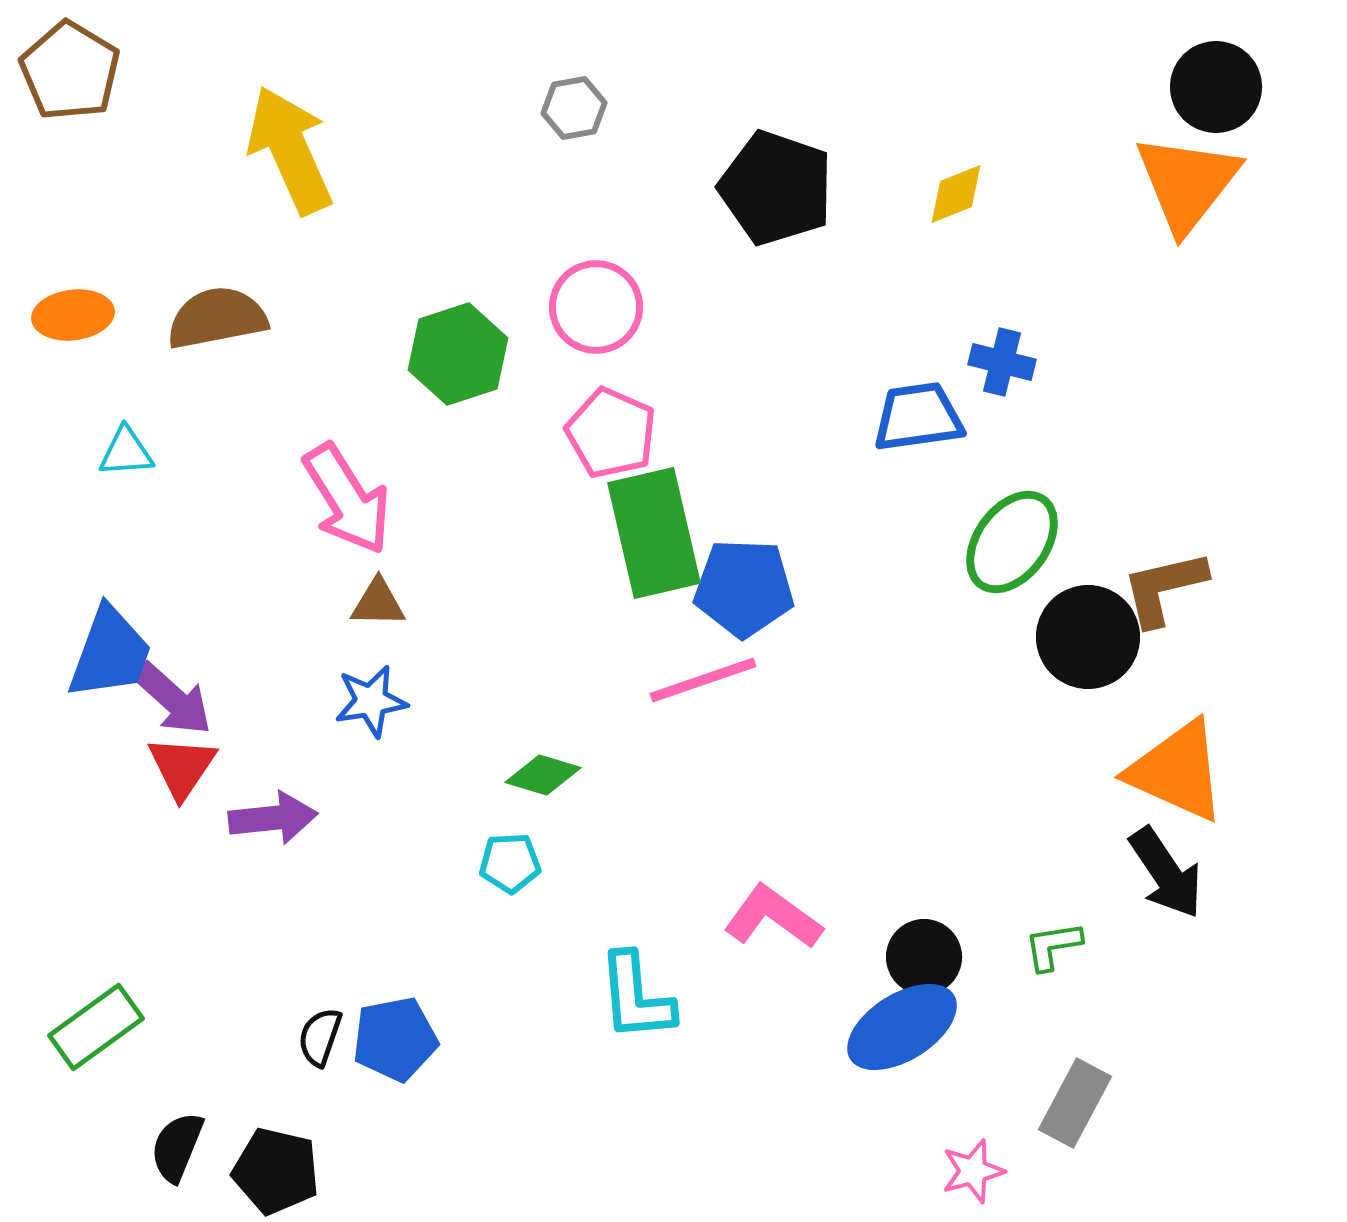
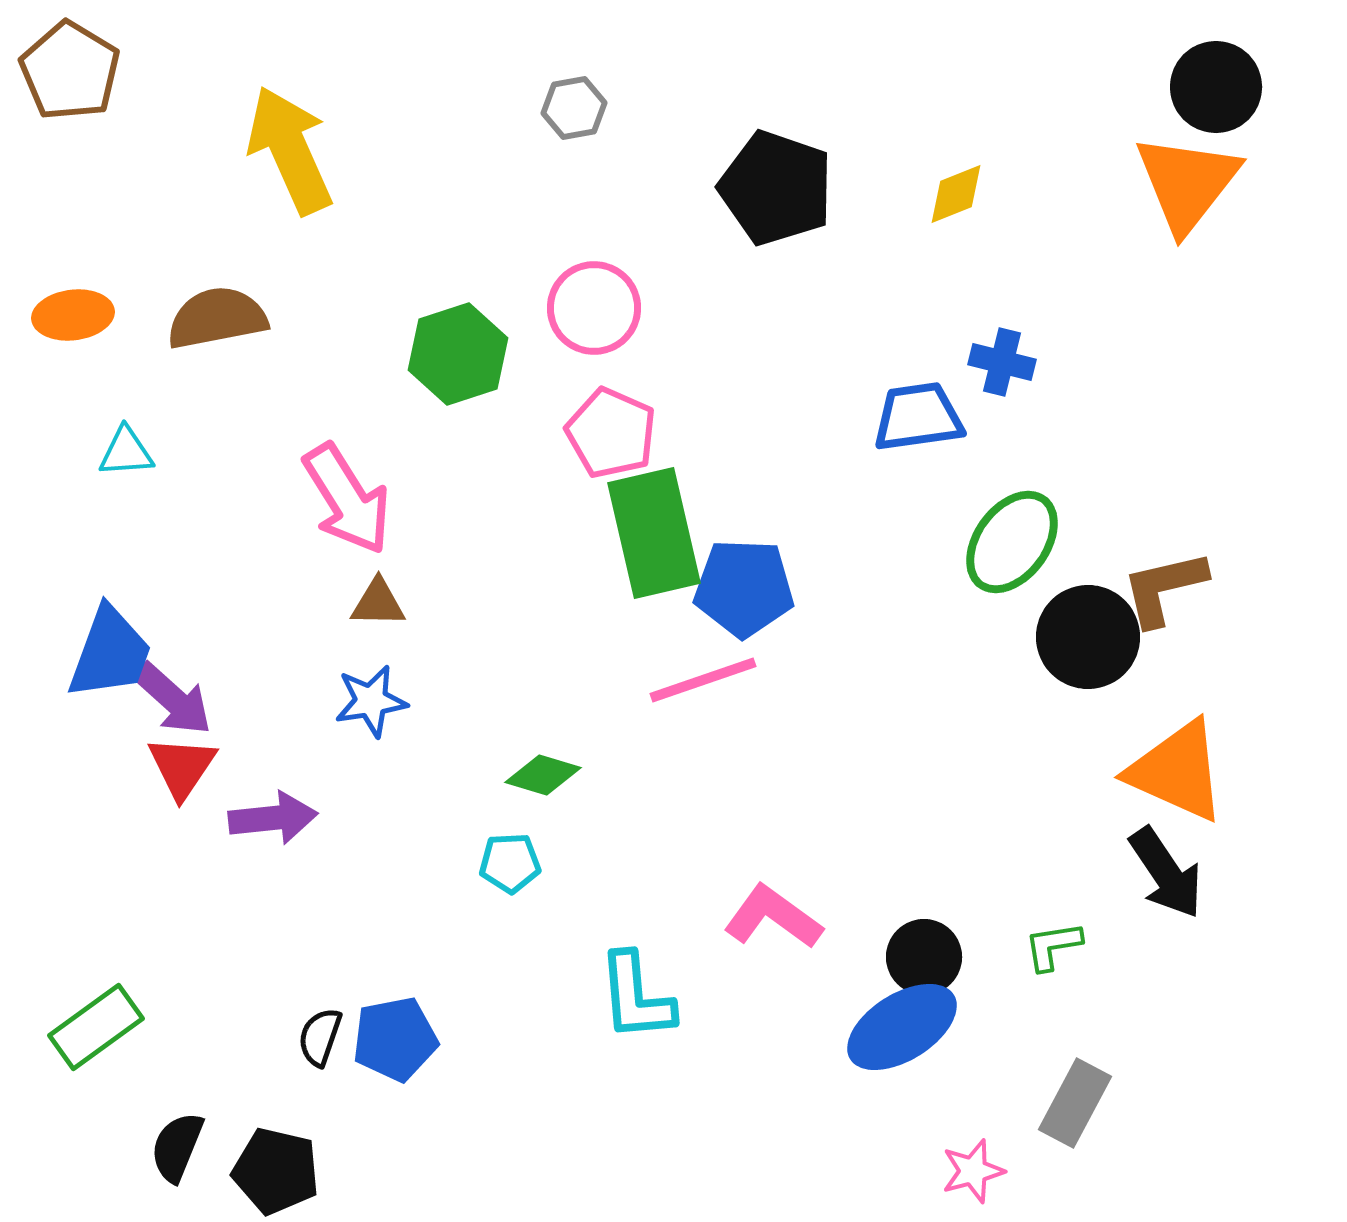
pink circle at (596, 307): moved 2 px left, 1 px down
